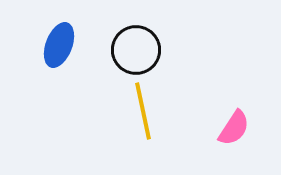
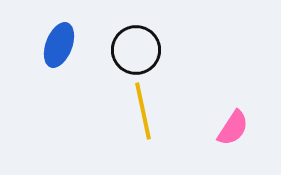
pink semicircle: moved 1 px left
